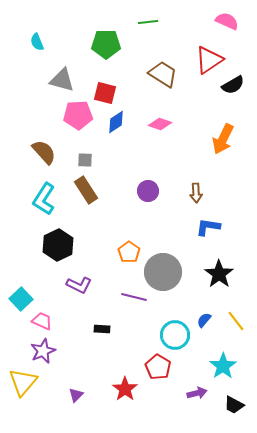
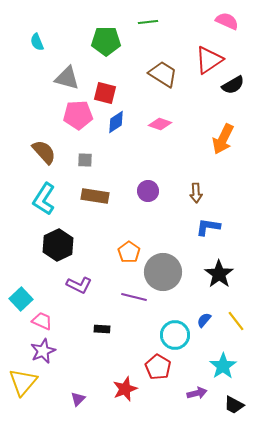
green pentagon: moved 3 px up
gray triangle: moved 5 px right, 2 px up
brown rectangle: moved 9 px right, 6 px down; rotated 48 degrees counterclockwise
red star: rotated 15 degrees clockwise
purple triangle: moved 2 px right, 4 px down
